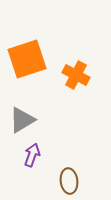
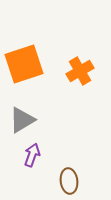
orange square: moved 3 px left, 5 px down
orange cross: moved 4 px right, 4 px up; rotated 32 degrees clockwise
